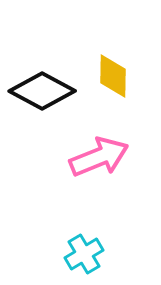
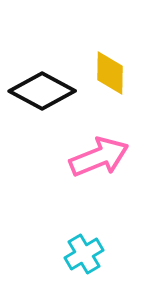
yellow diamond: moved 3 px left, 3 px up
